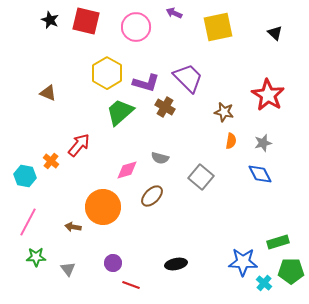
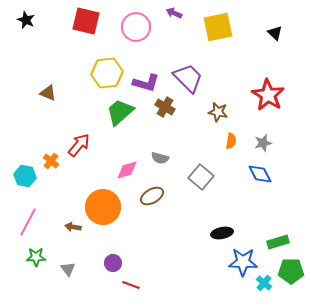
black star: moved 24 px left
yellow hexagon: rotated 24 degrees clockwise
brown star: moved 6 px left
brown ellipse: rotated 15 degrees clockwise
black ellipse: moved 46 px right, 31 px up
